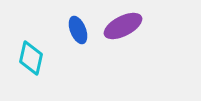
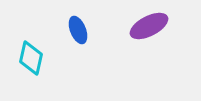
purple ellipse: moved 26 px right
